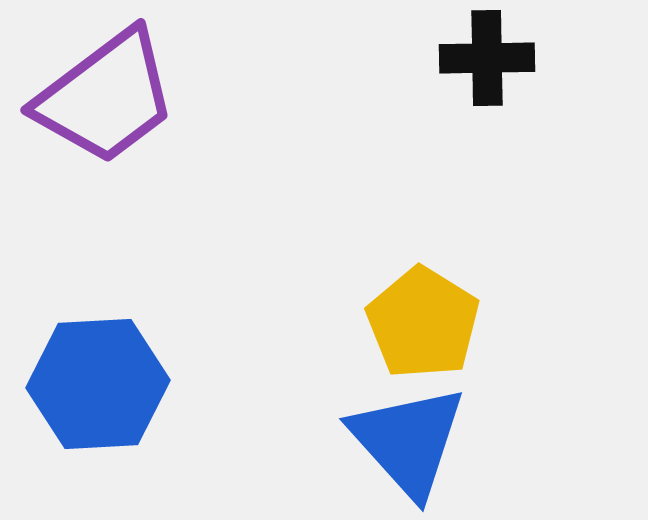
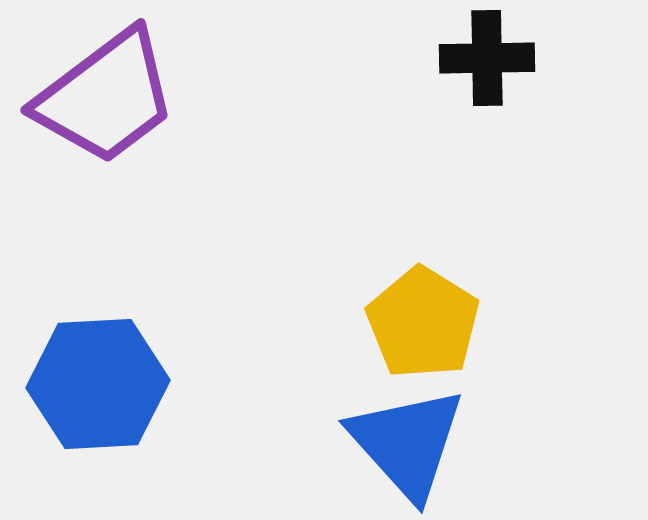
blue triangle: moved 1 px left, 2 px down
